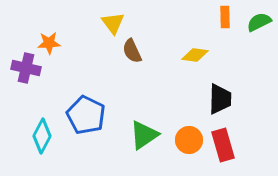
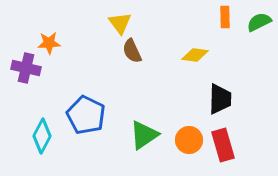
yellow triangle: moved 7 px right
